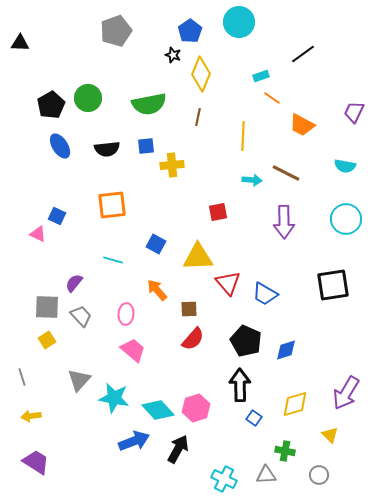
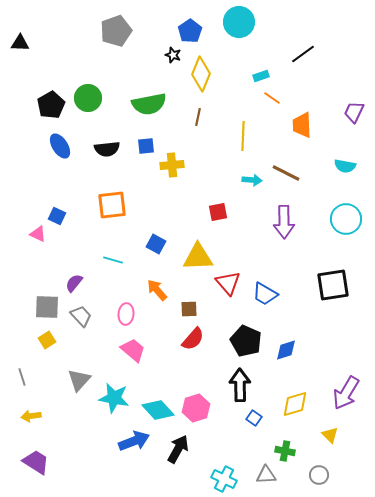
orange trapezoid at (302, 125): rotated 60 degrees clockwise
